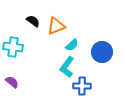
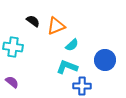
blue circle: moved 3 px right, 8 px down
cyan L-shape: rotated 75 degrees clockwise
